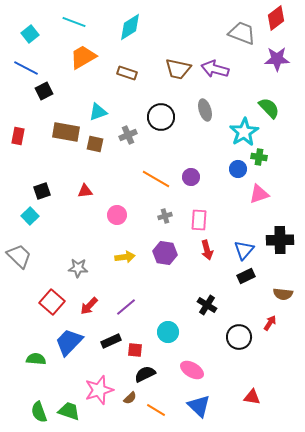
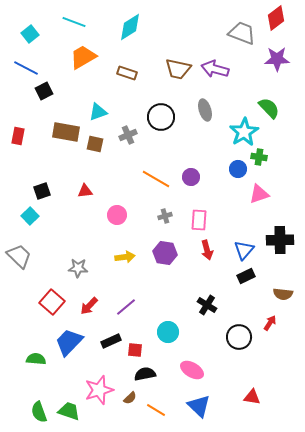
black semicircle at (145, 374): rotated 15 degrees clockwise
